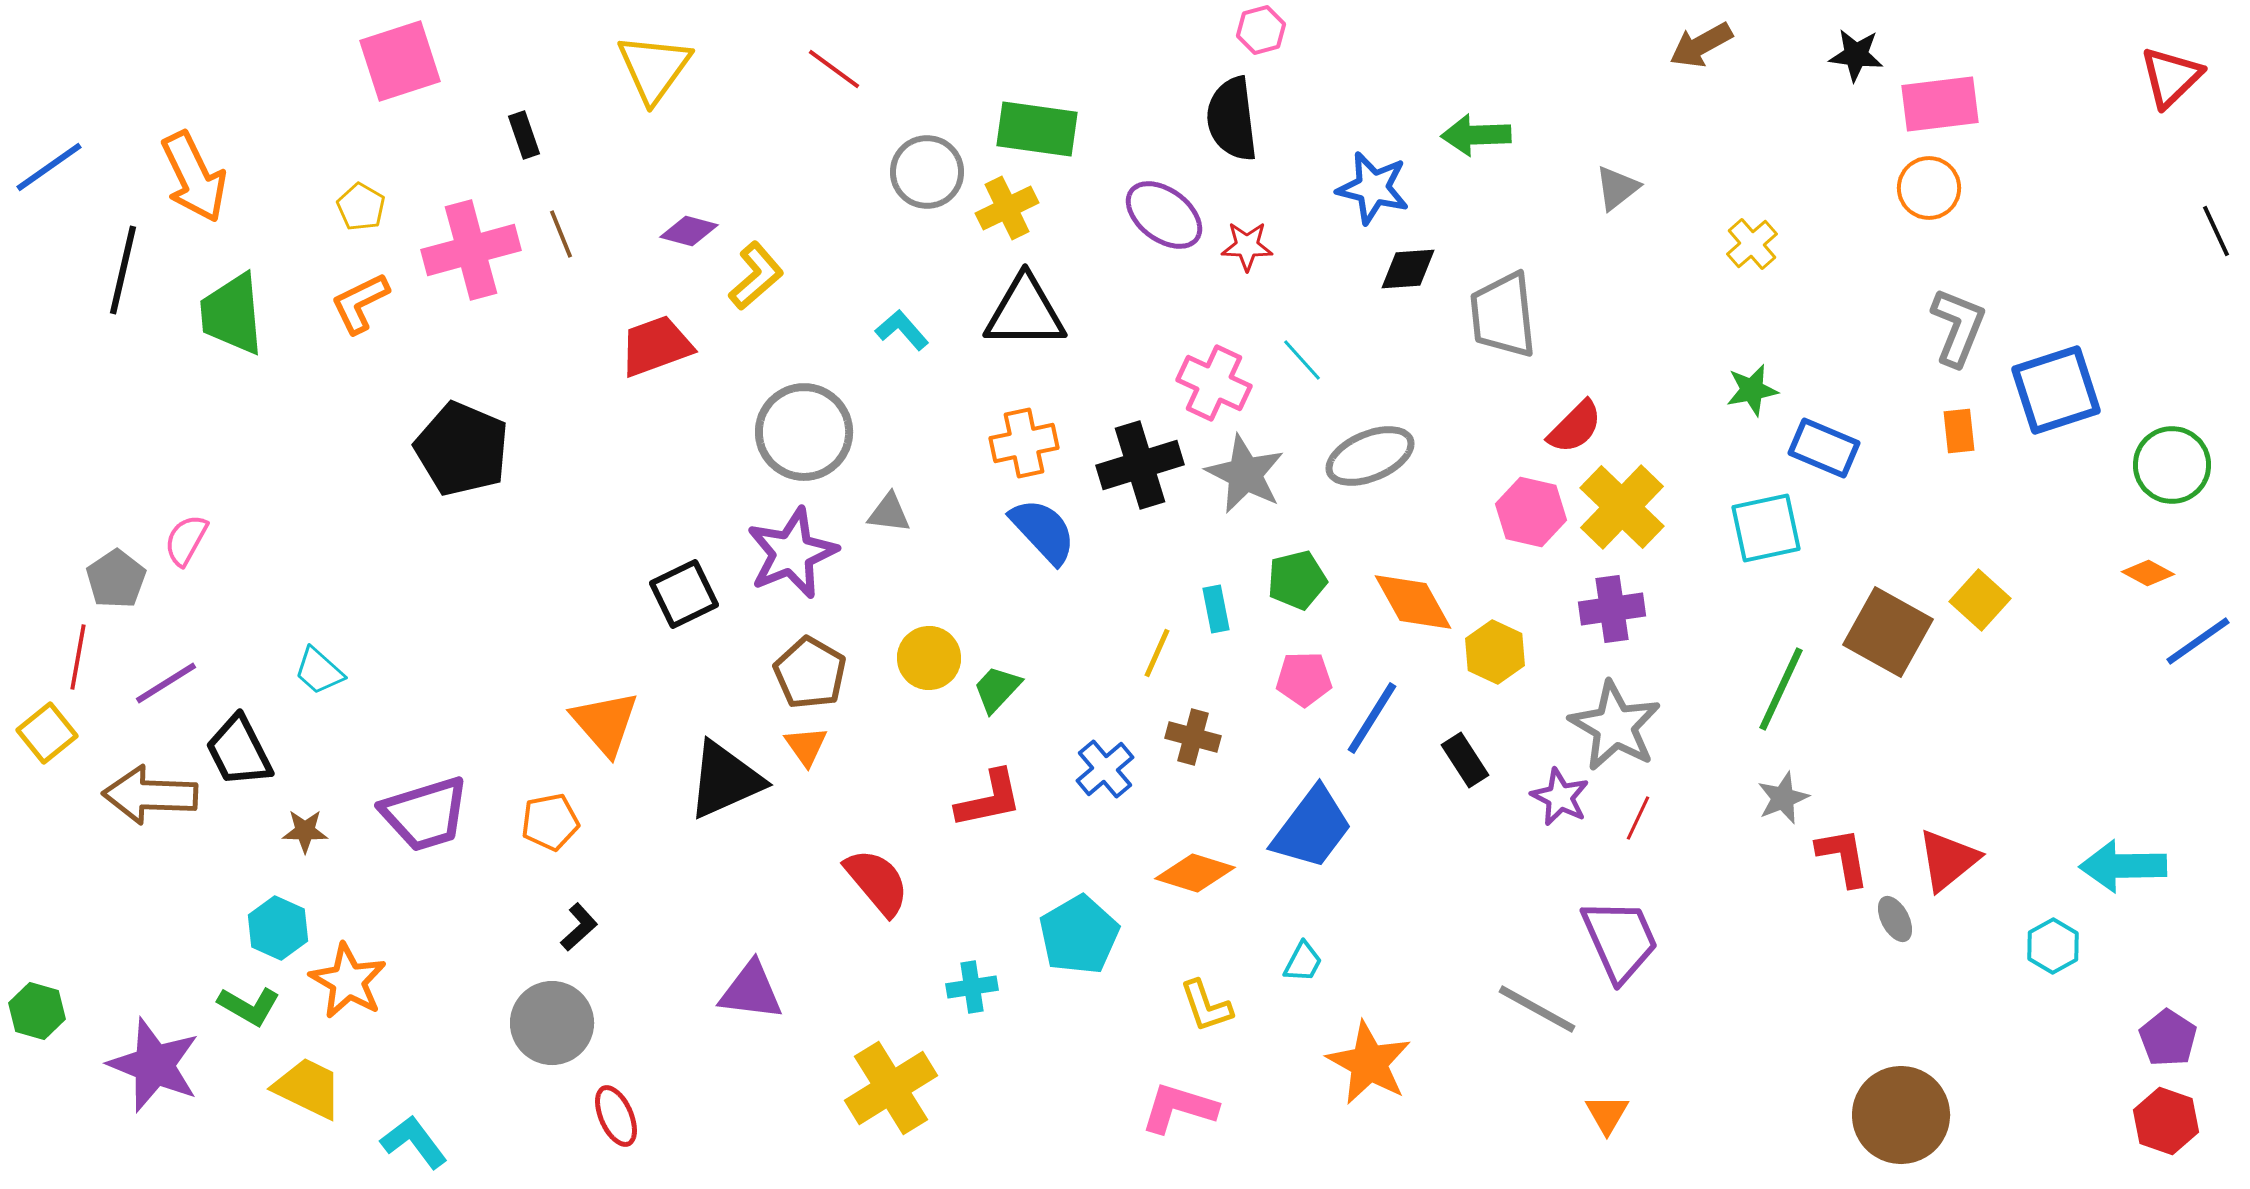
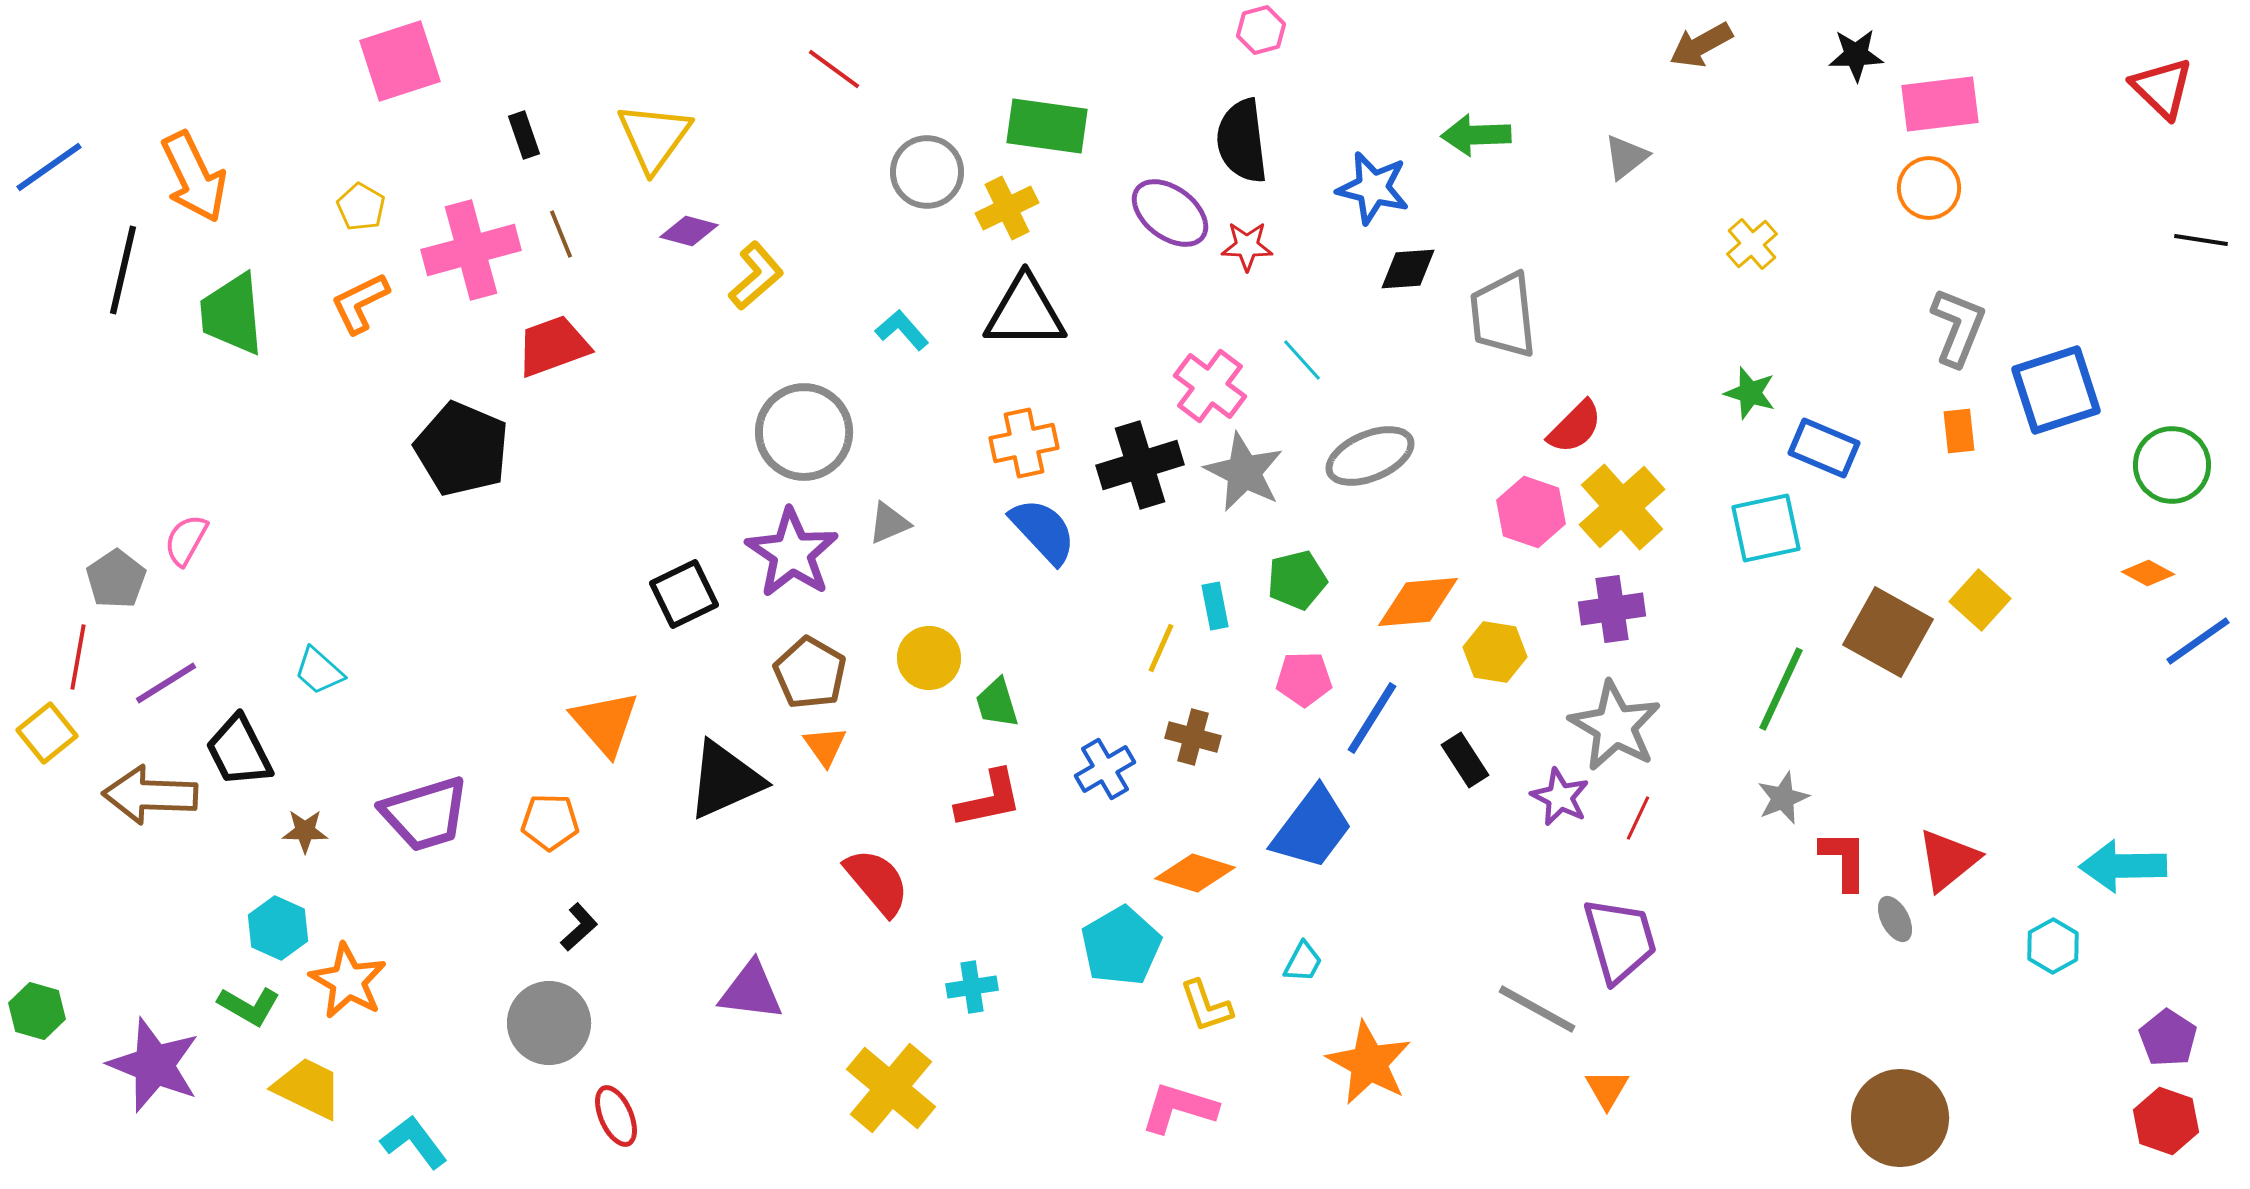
black star at (1856, 55): rotated 8 degrees counterclockwise
yellow triangle at (654, 68): moved 69 px down
red triangle at (2171, 77): moved 9 px left, 11 px down; rotated 32 degrees counterclockwise
black semicircle at (1232, 119): moved 10 px right, 22 px down
green rectangle at (1037, 129): moved 10 px right, 3 px up
gray triangle at (1617, 188): moved 9 px right, 31 px up
purple ellipse at (1164, 215): moved 6 px right, 2 px up
black line at (2216, 231): moved 15 px left, 9 px down; rotated 56 degrees counterclockwise
red trapezoid at (656, 346): moved 103 px left
pink cross at (1214, 383): moved 4 px left, 3 px down; rotated 12 degrees clockwise
green star at (1752, 390): moved 2 px left, 3 px down; rotated 28 degrees clockwise
gray star at (1245, 474): moved 1 px left, 2 px up
yellow cross at (1622, 507): rotated 4 degrees clockwise
pink hexagon at (1531, 512): rotated 6 degrees clockwise
gray triangle at (889, 513): moved 10 px down; rotated 30 degrees counterclockwise
purple star at (792, 553): rotated 16 degrees counterclockwise
orange diamond at (1413, 602): moved 5 px right; rotated 66 degrees counterclockwise
cyan rectangle at (1216, 609): moved 1 px left, 3 px up
yellow hexagon at (1495, 652): rotated 16 degrees counterclockwise
yellow line at (1157, 653): moved 4 px right, 5 px up
green trapezoid at (997, 689): moved 14 px down; rotated 60 degrees counterclockwise
orange triangle at (806, 746): moved 19 px right
blue cross at (1105, 769): rotated 10 degrees clockwise
orange pentagon at (550, 822): rotated 12 degrees clockwise
red L-shape at (1843, 857): moved 1 px right, 3 px down; rotated 10 degrees clockwise
cyan pentagon at (1079, 935): moved 42 px right, 11 px down
purple trapezoid at (1620, 940): rotated 8 degrees clockwise
gray circle at (552, 1023): moved 3 px left
yellow cross at (891, 1088): rotated 18 degrees counterclockwise
orange triangle at (1607, 1114): moved 25 px up
brown circle at (1901, 1115): moved 1 px left, 3 px down
